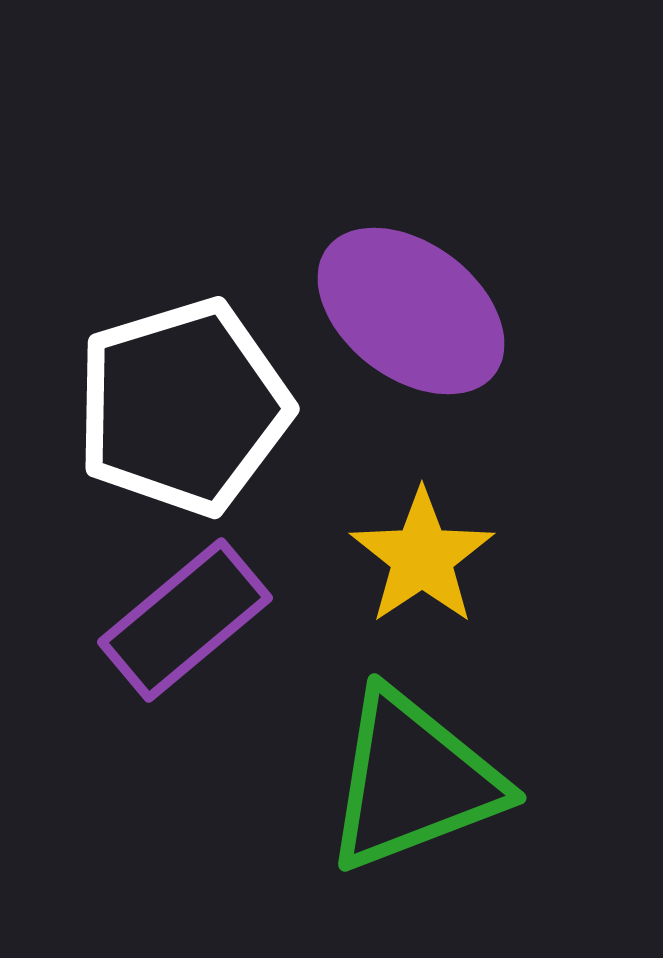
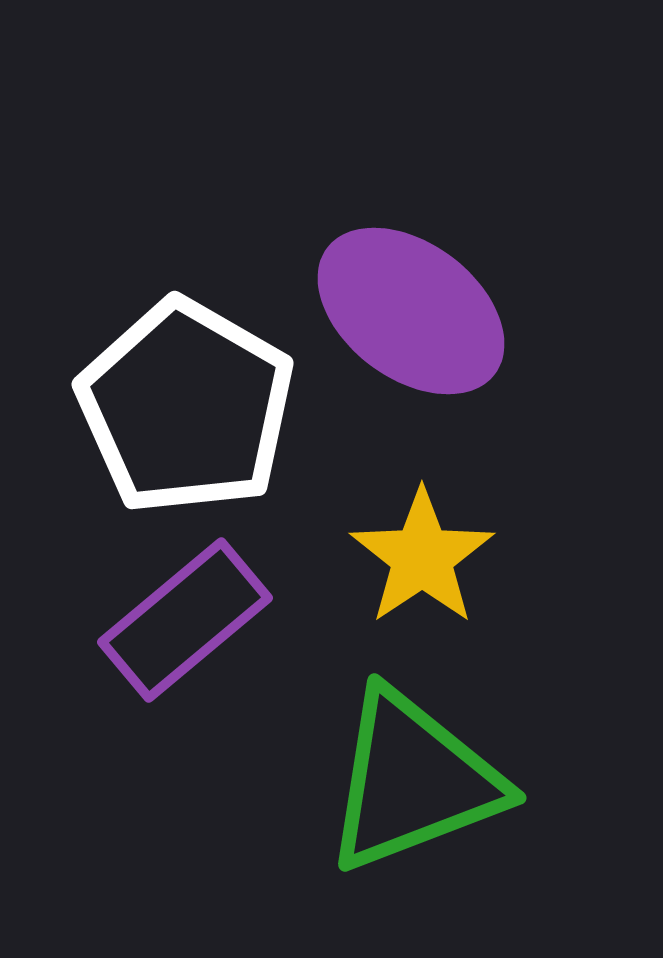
white pentagon: moved 3 px right; rotated 25 degrees counterclockwise
